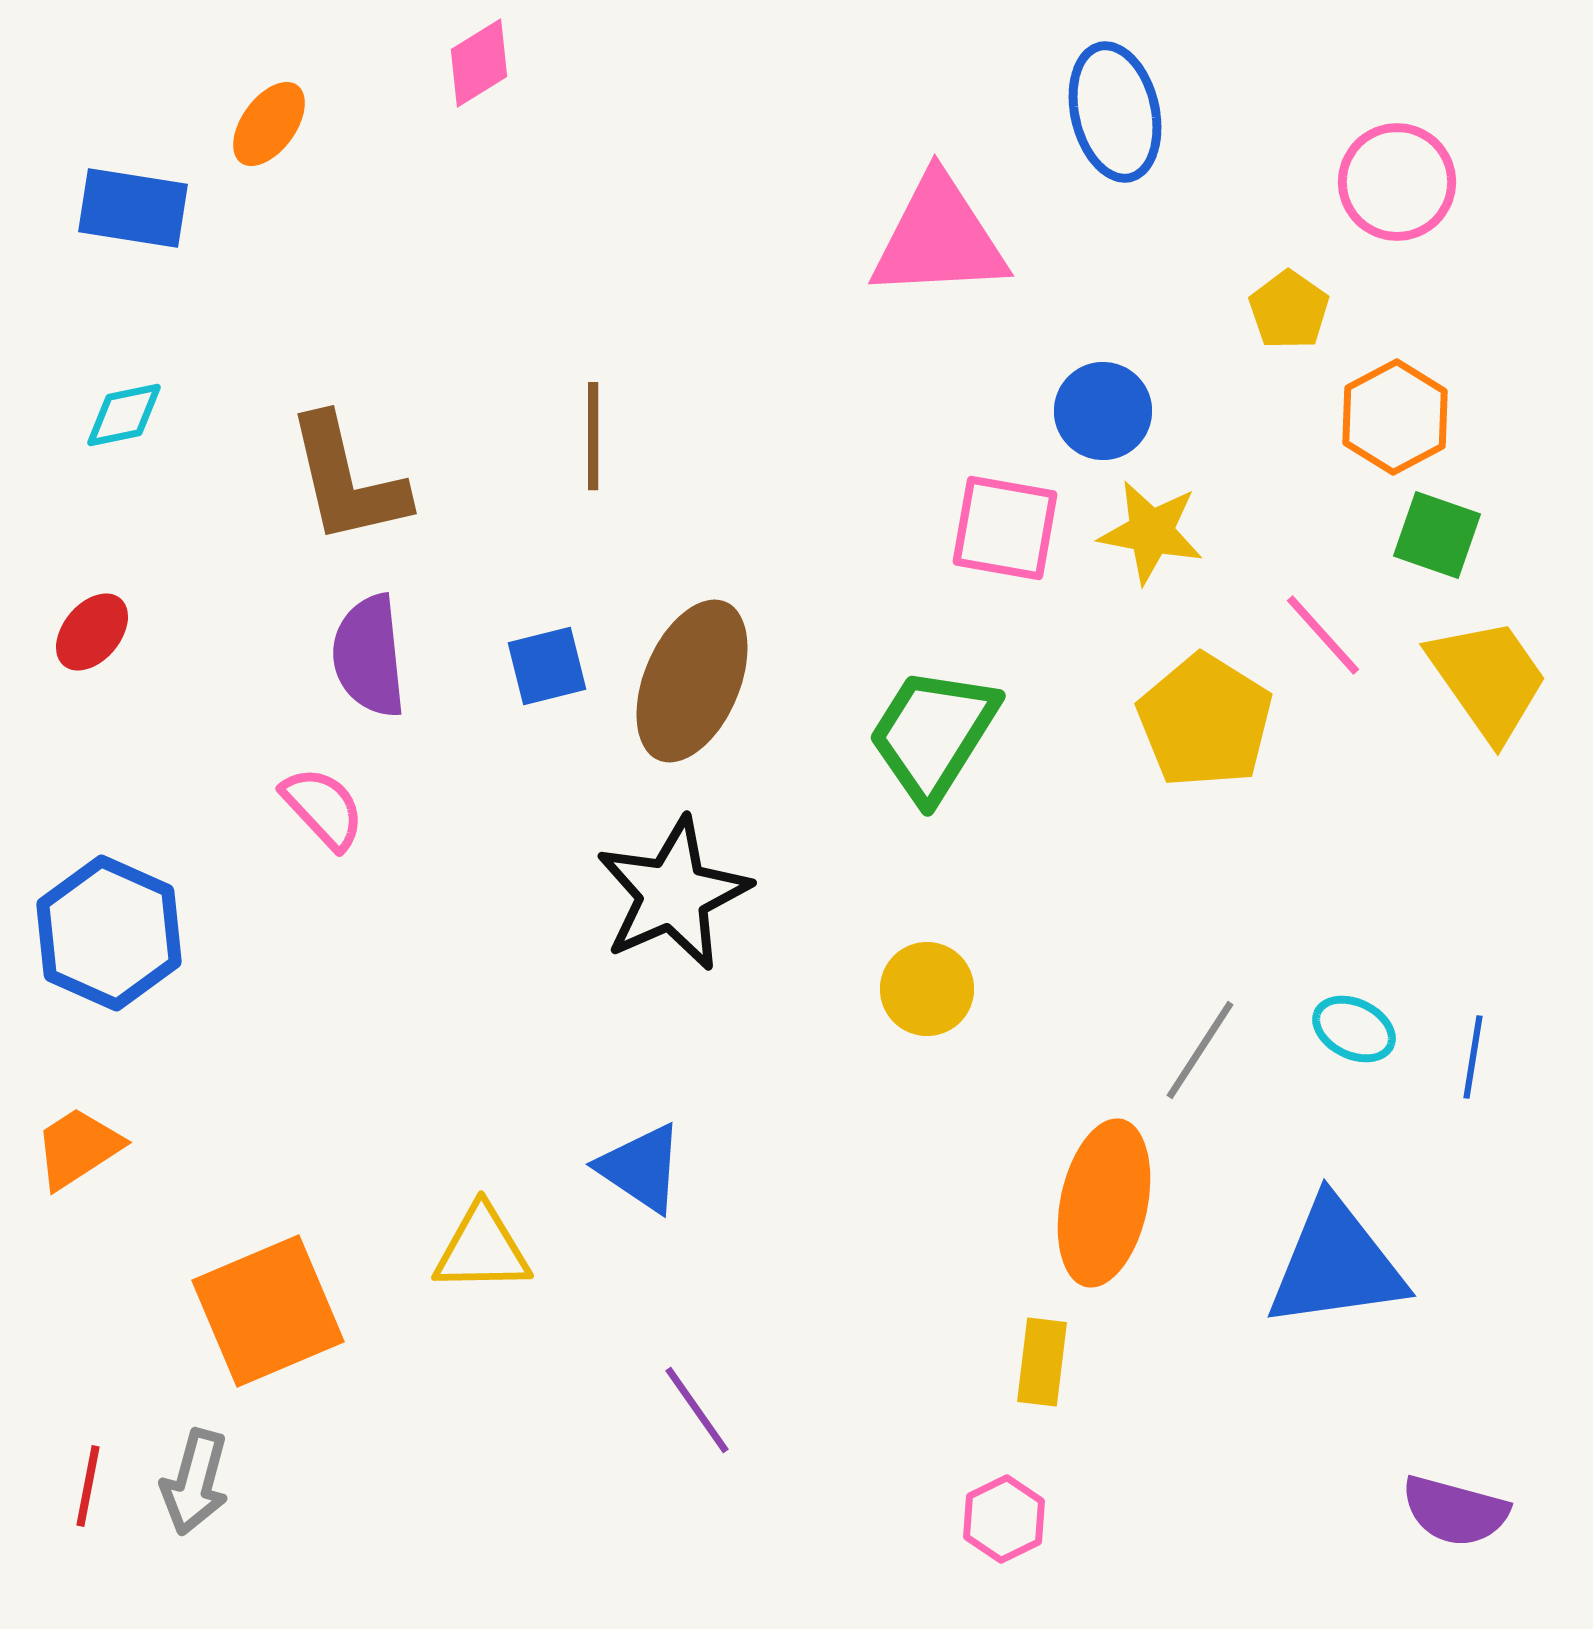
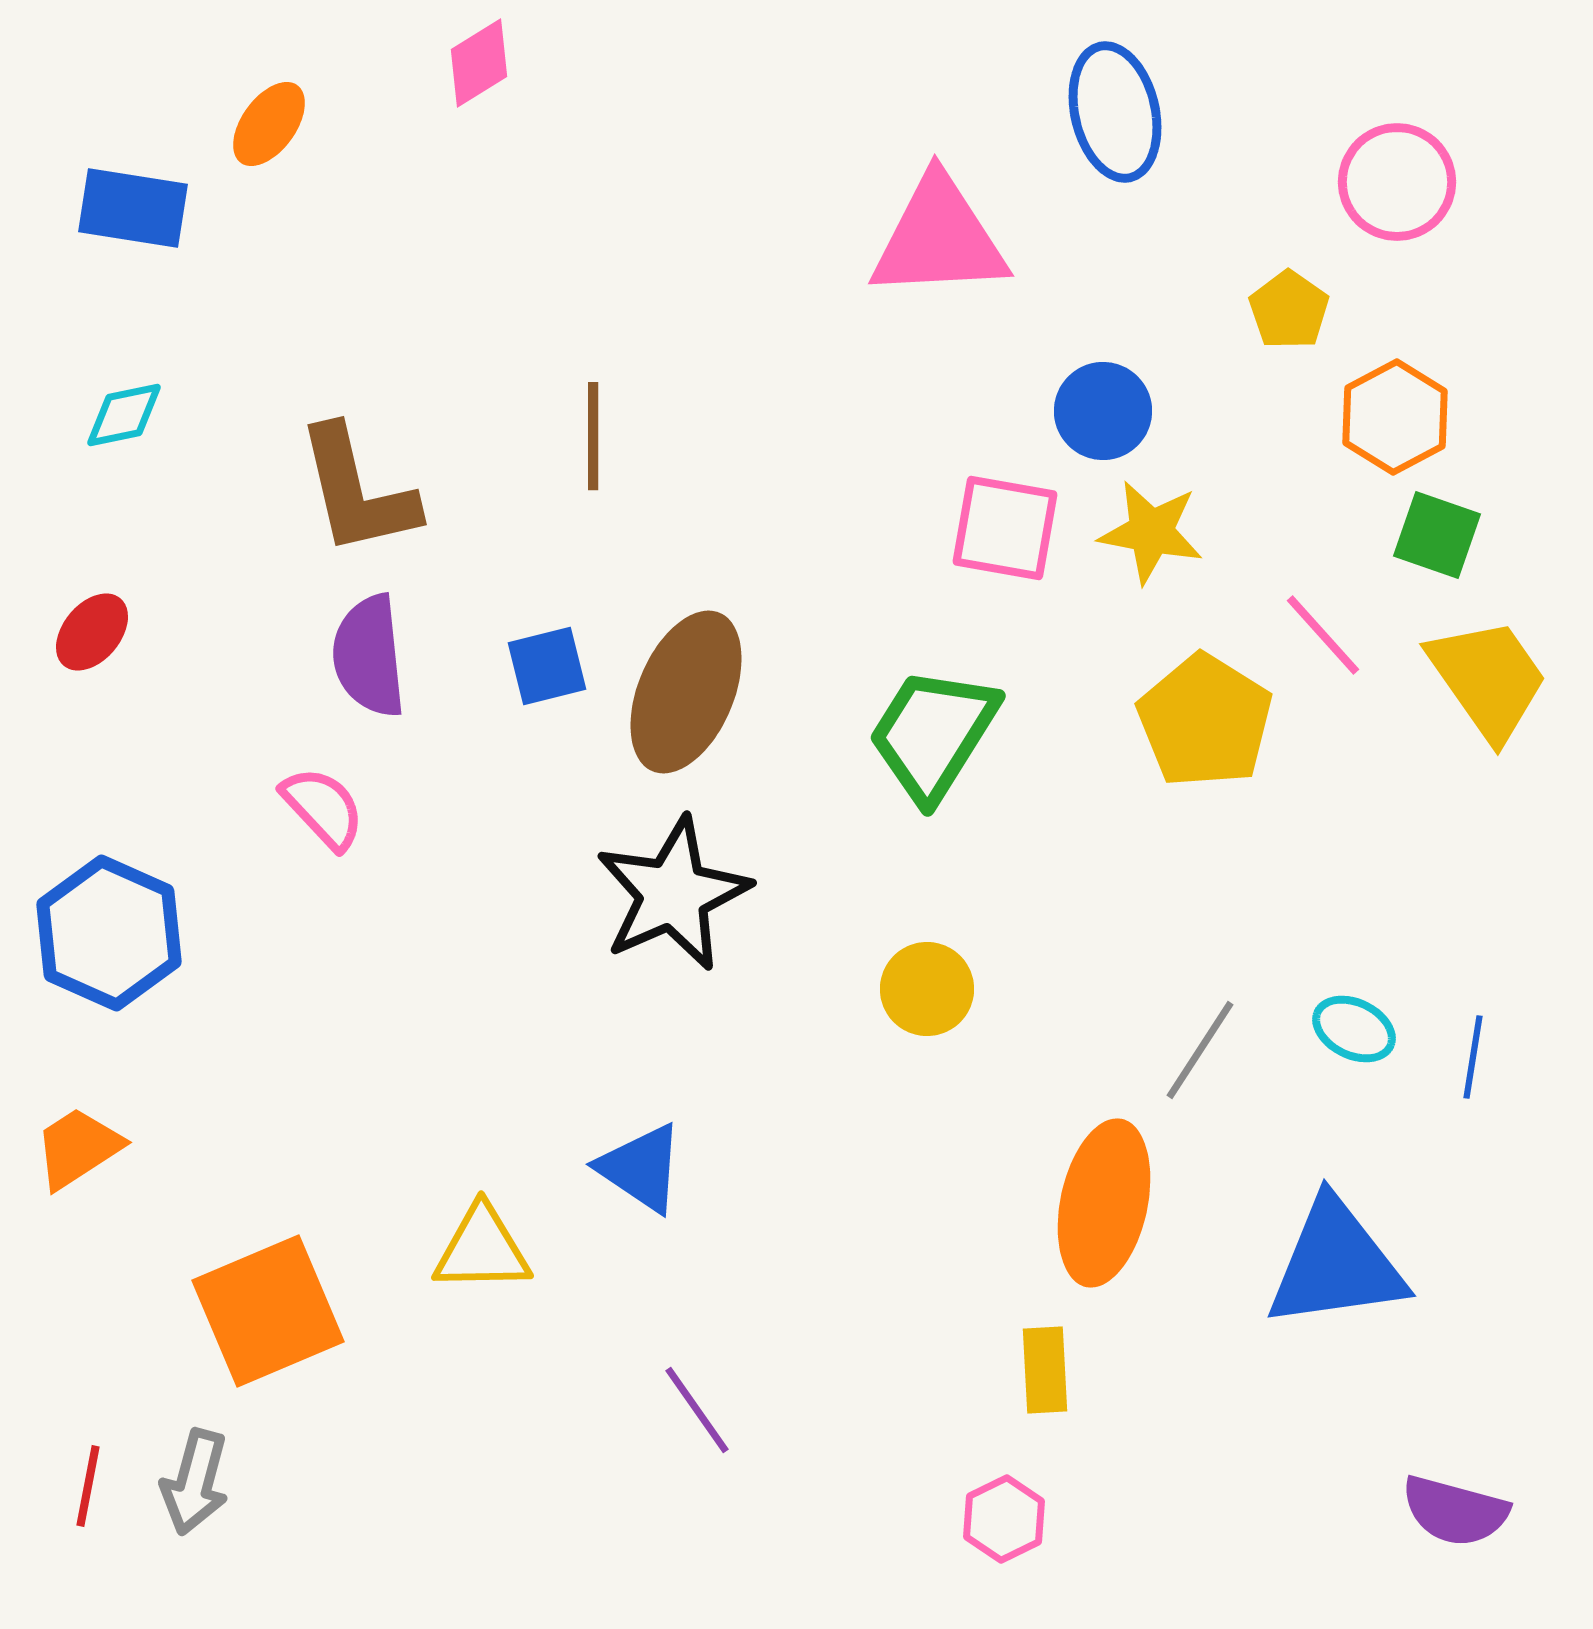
brown L-shape at (347, 480): moved 10 px right, 11 px down
brown ellipse at (692, 681): moved 6 px left, 11 px down
yellow rectangle at (1042, 1362): moved 3 px right, 8 px down; rotated 10 degrees counterclockwise
